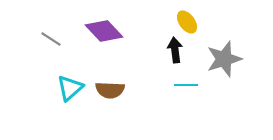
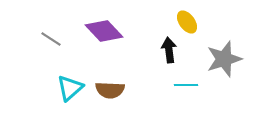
black arrow: moved 6 px left
